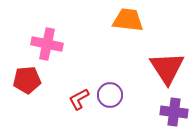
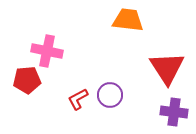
pink cross: moved 7 px down
red L-shape: moved 1 px left
